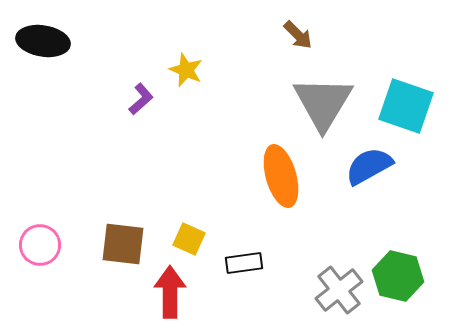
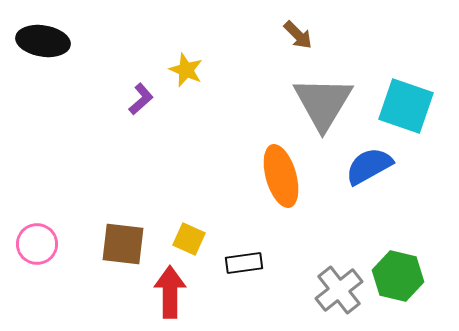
pink circle: moved 3 px left, 1 px up
